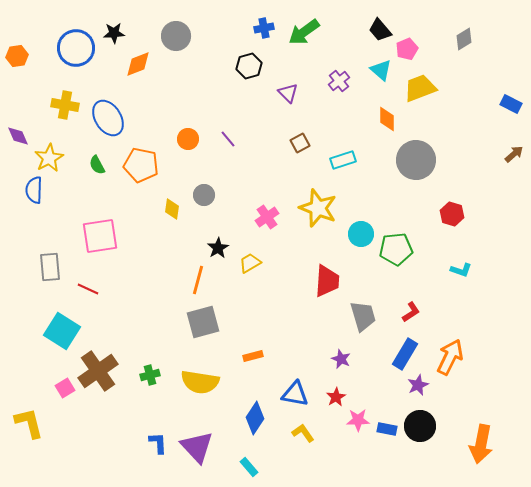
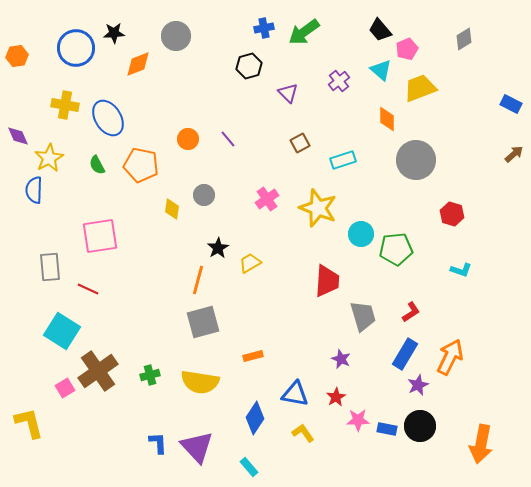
pink cross at (267, 217): moved 18 px up
